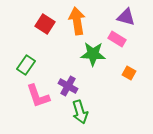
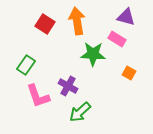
green arrow: rotated 65 degrees clockwise
